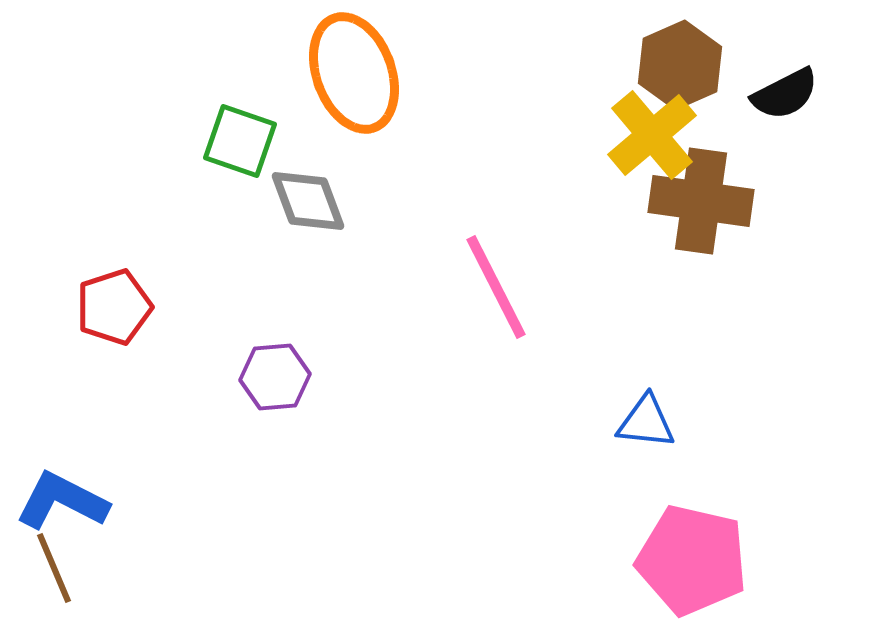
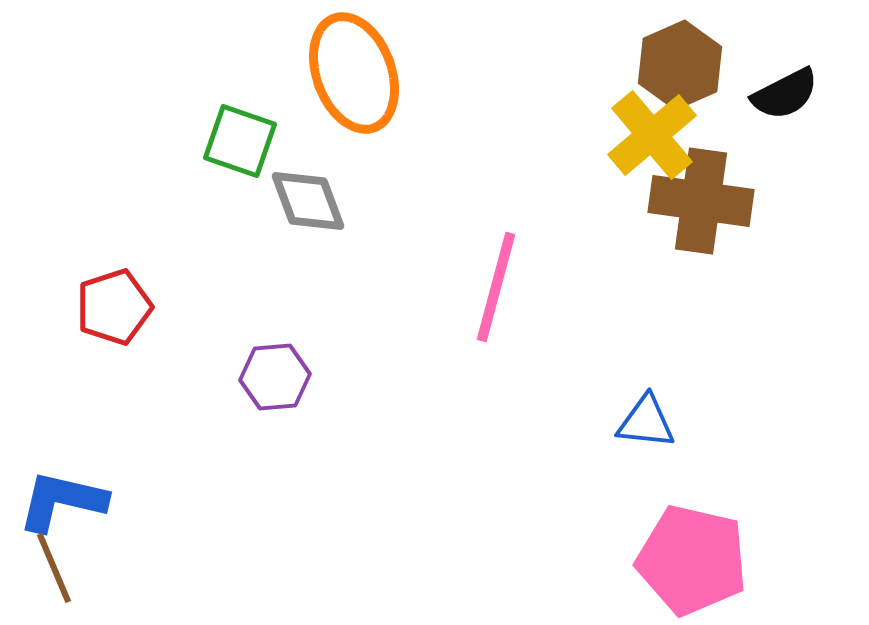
pink line: rotated 42 degrees clockwise
blue L-shape: rotated 14 degrees counterclockwise
